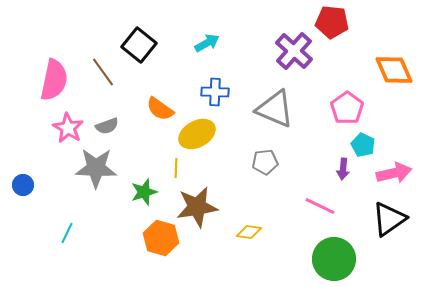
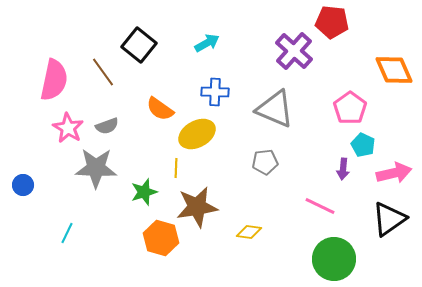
pink pentagon: moved 3 px right
